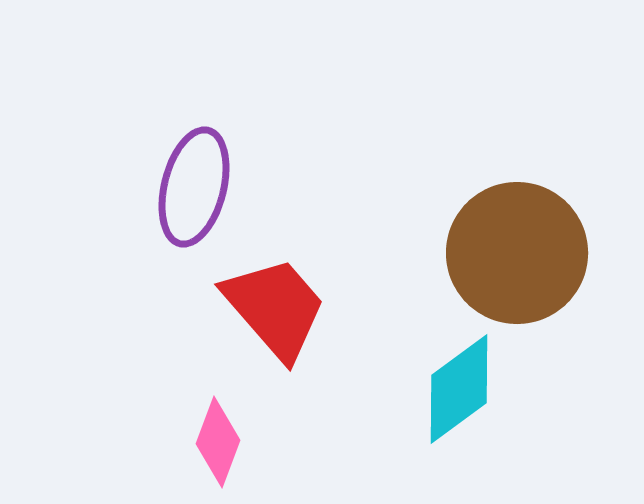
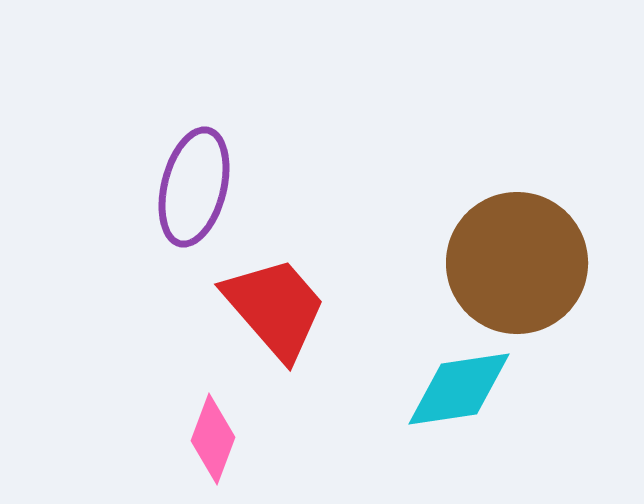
brown circle: moved 10 px down
cyan diamond: rotated 28 degrees clockwise
pink diamond: moved 5 px left, 3 px up
